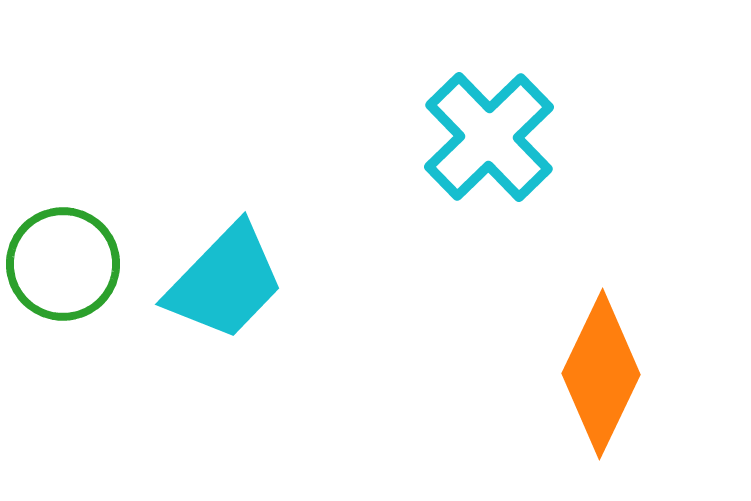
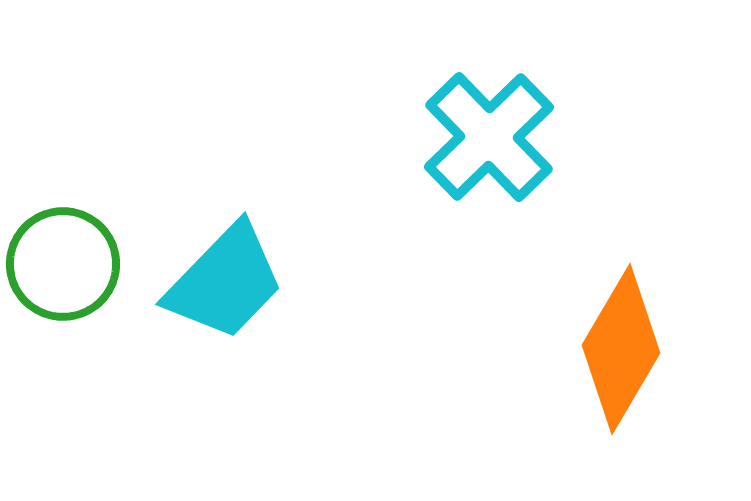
orange diamond: moved 20 px right, 25 px up; rotated 5 degrees clockwise
